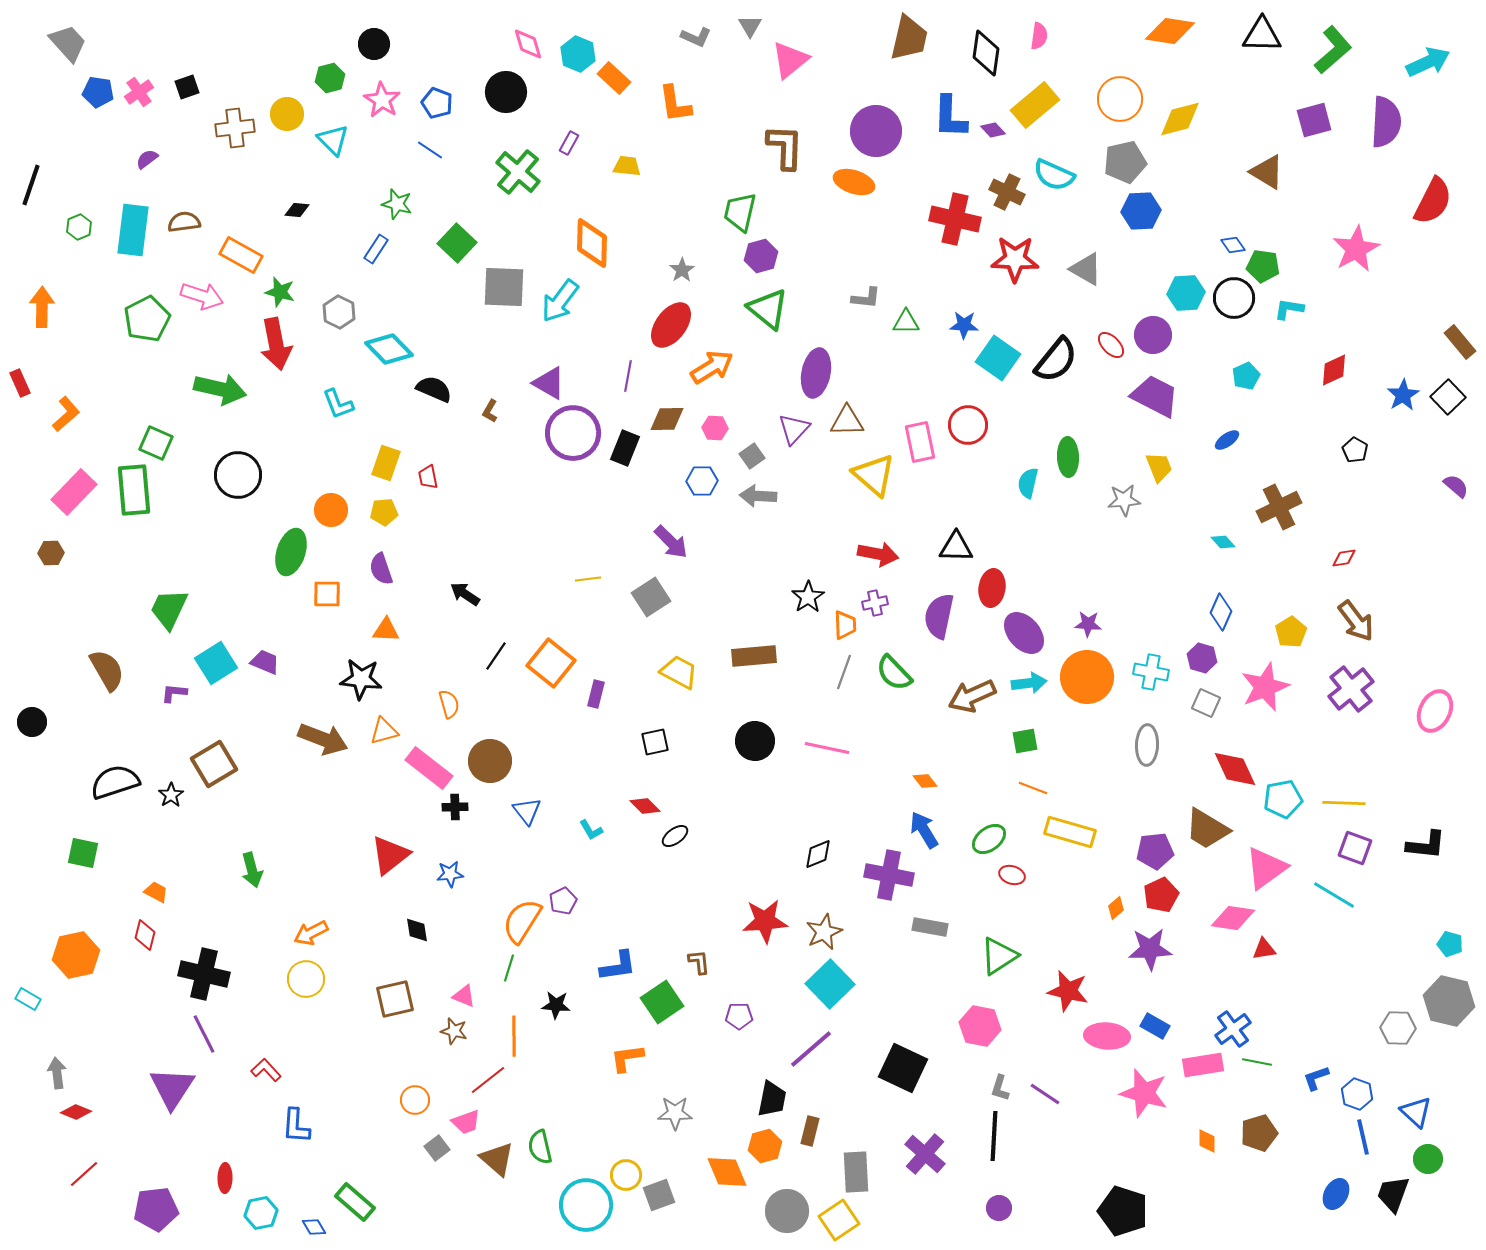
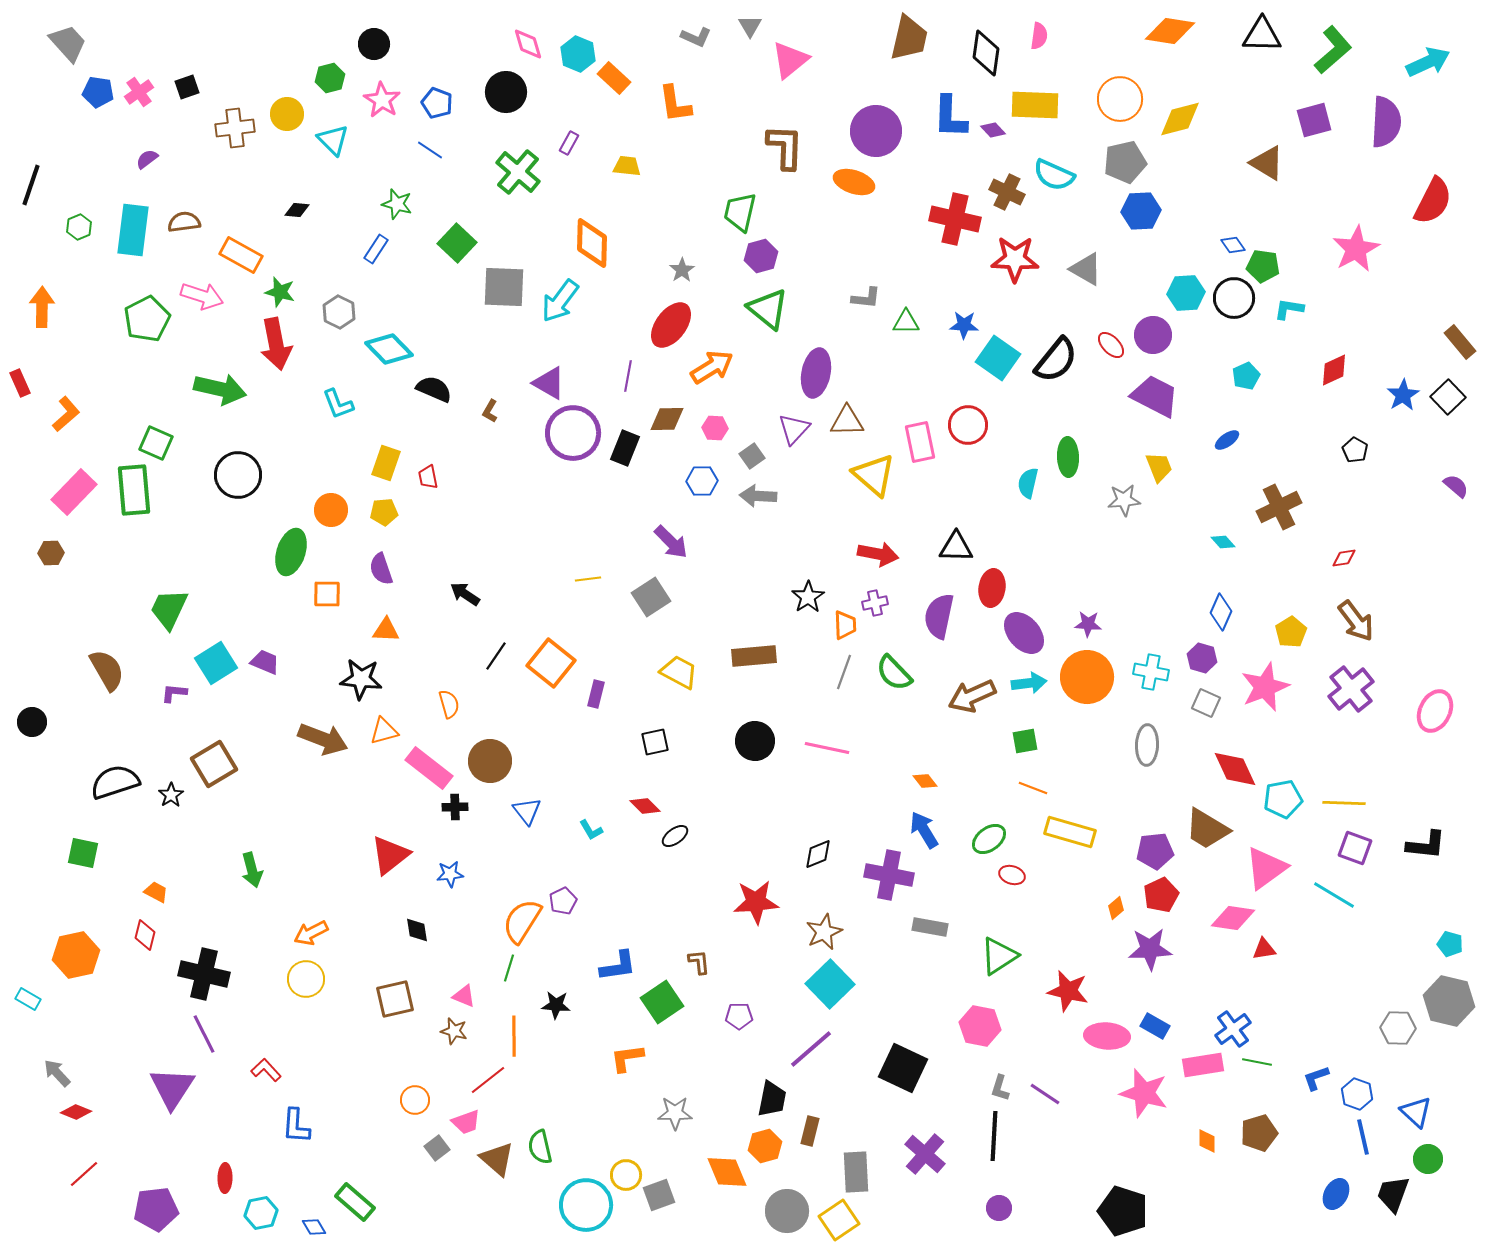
yellow rectangle at (1035, 105): rotated 42 degrees clockwise
brown triangle at (1267, 172): moved 9 px up
red star at (765, 921): moved 9 px left, 19 px up
gray arrow at (57, 1073): rotated 36 degrees counterclockwise
